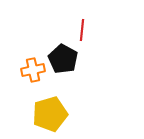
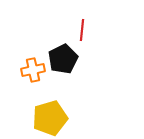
black pentagon: rotated 16 degrees clockwise
yellow pentagon: moved 4 px down
